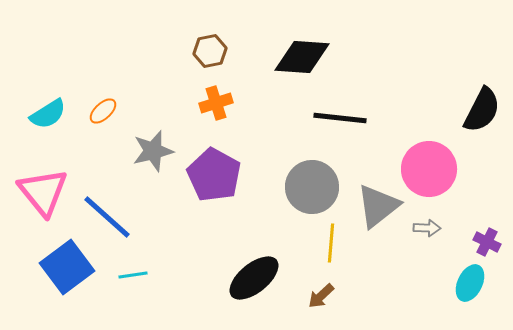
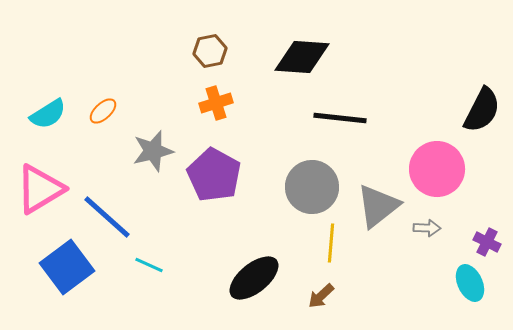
pink circle: moved 8 px right
pink triangle: moved 3 px left, 3 px up; rotated 38 degrees clockwise
cyan line: moved 16 px right, 10 px up; rotated 32 degrees clockwise
cyan ellipse: rotated 51 degrees counterclockwise
